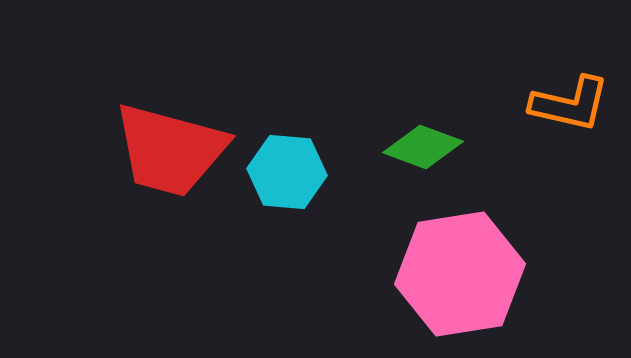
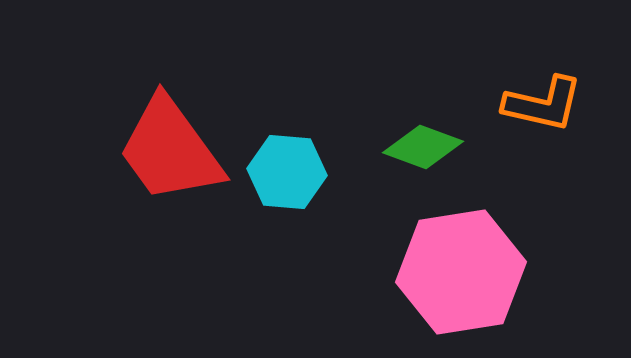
orange L-shape: moved 27 px left
red trapezoid: rotated 39 degrees clockwise
pink hexagon: moved 1 px right, 2 px up
